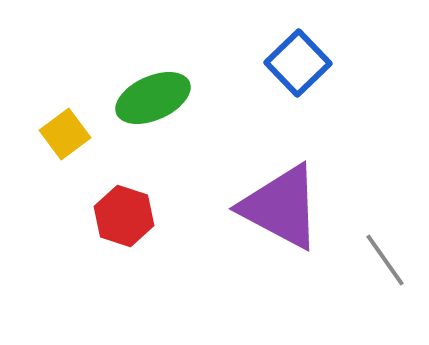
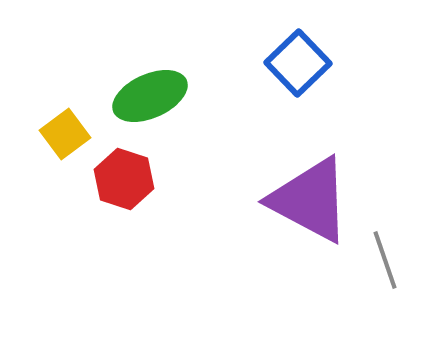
green ellipse: moved 3 px left, 2 px up
purple triangle: moved 29 px right, 7 px up
red hexagon: moved 37 px up
gray line: rotated 16 degrees clockwise
